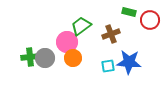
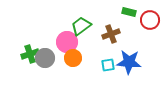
green cross: moved 3 px up; rotated 12 degrees counterclockwise
cyan square: moved 1 px up
